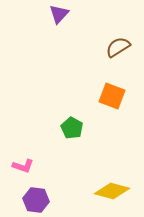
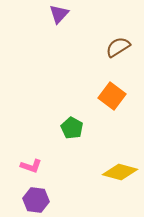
orange square: rotated 16 degrees clockwise
pink L-shape: moved 8 px right
yellow diamond: moved 8 px right, 19 px up
